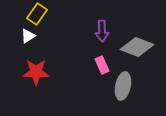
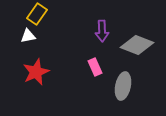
white triangle: rotated 21 degrees clockwise
gray diamond: moved 2 px up
pink rectangle: moved 7 px left, 2 px down
red star: rotated 24 degrees counterclockwise
